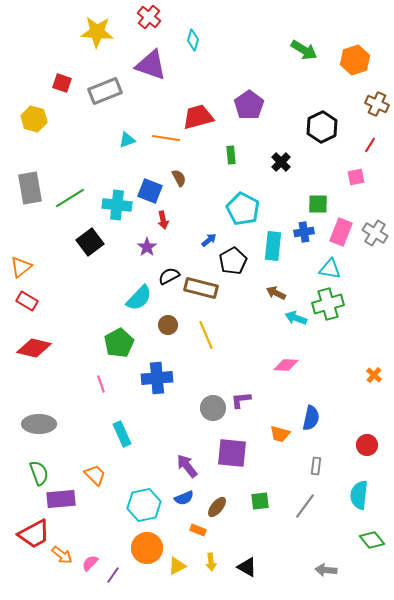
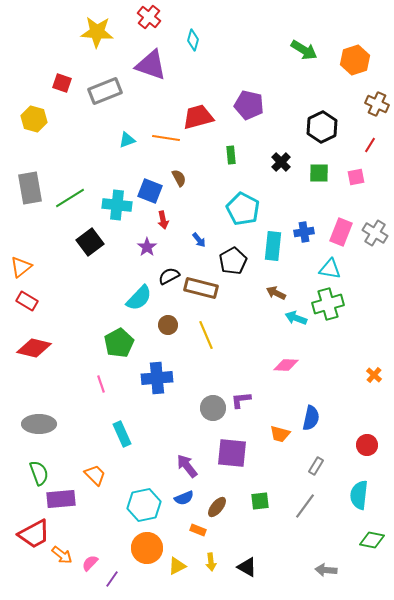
purple pentagon at (249, 105): rotated 24 degrees counterclockwise
green square at (318, 204): moved 1 px right, 31 px up
blue arrow at (209, 240): moved 10 px left; rotated 91 degrees clockwise
gray rectangle at (316, 466): rotated 24 degrees clockwise
green diamond at (372, 540): rotated 40 degrees counterclockwise
purple line at (113, 575): moved 1 px left, 4 px down
